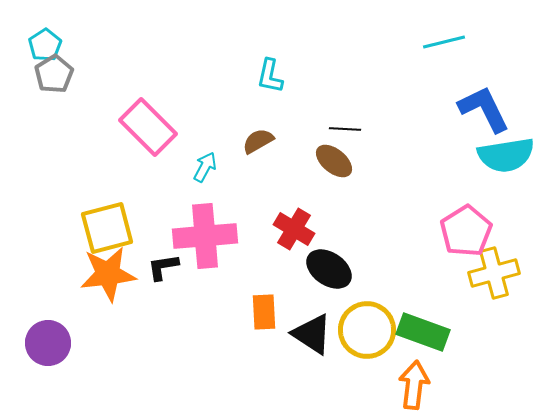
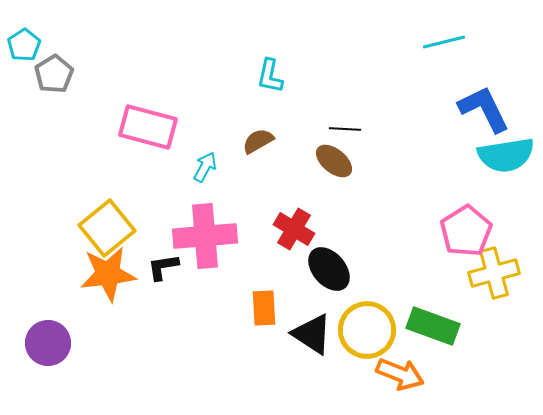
cyan pentagon: moved 21 px left
pink rectangle: rotated 30 degrees counterclockwise
yellow square: rotated 24 degrees counterclockwise
black ellipse: rotated 15 degrees clockwise
orange rectangle: moved 4 px up
green rectangle: moved 10 px right, 6 px up
orange arrow: moved 14 px left, 11 px up; rotated 105 degrees clockwise
